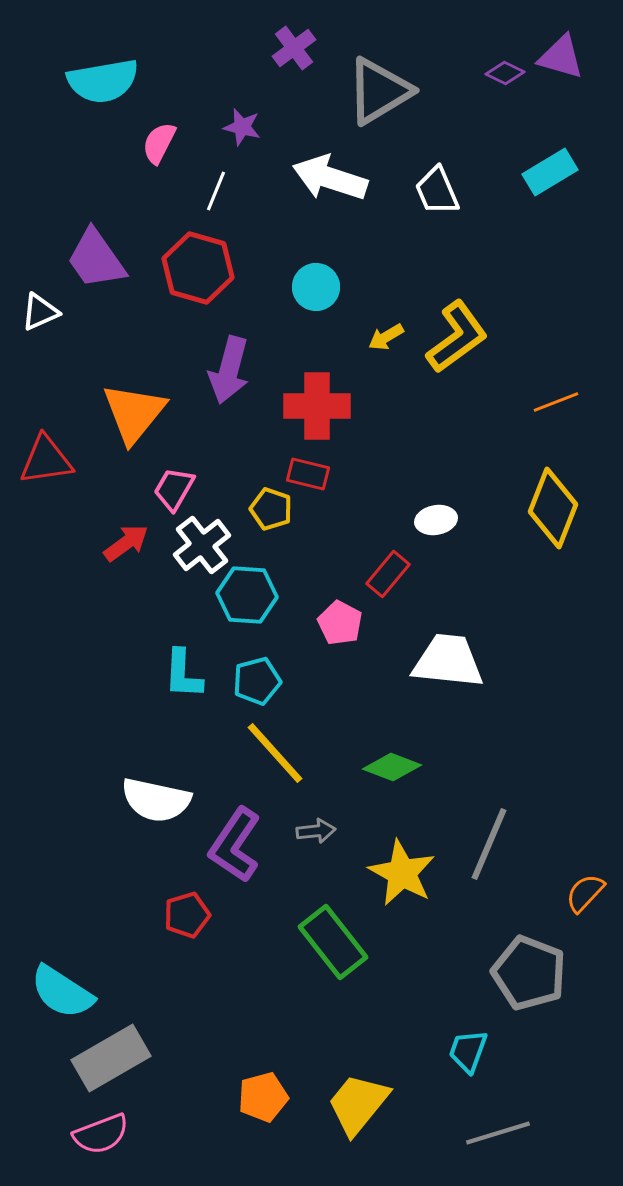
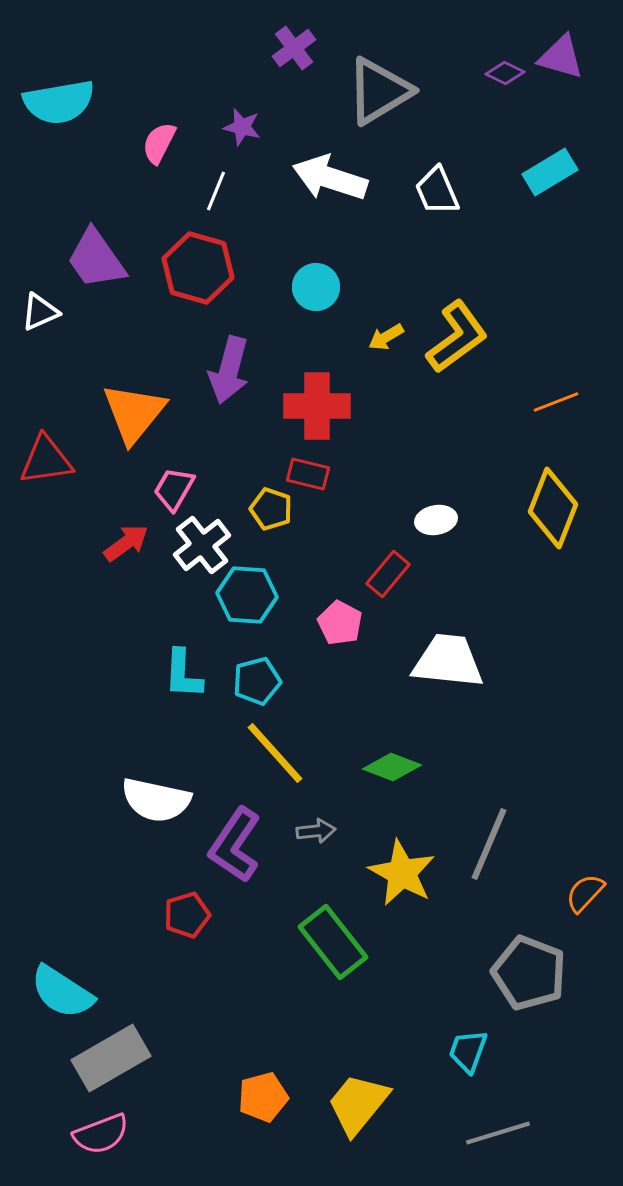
cyan semicircle at (103, 81): moved 44 px left, 21 px down
